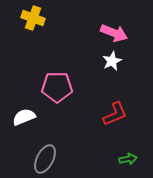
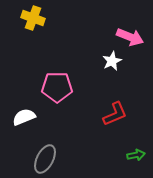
pink arrow: moved 16 px right, 4 px down
green arrow: moved 8 px right, 4 px up
